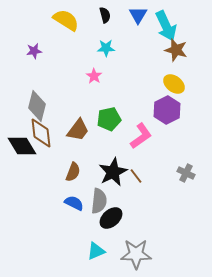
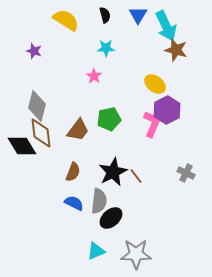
purple star: rotated 28 degrees clockwise
yellow ellipse: moved 19 px left
pink L-shape: moved 11 px right, 12 px up; rotated 32 degrees counterclockwise
